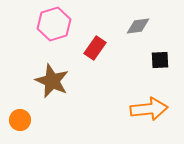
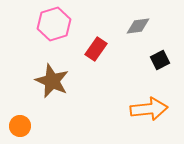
red rectangle: moved 1 px right, 1 px down
black square: rotated 24 degrees counterclockwise
orange circle: moved 6 px down
